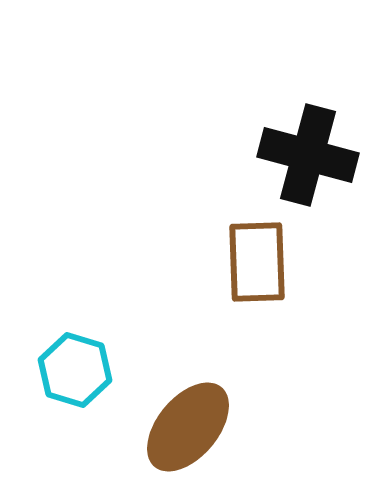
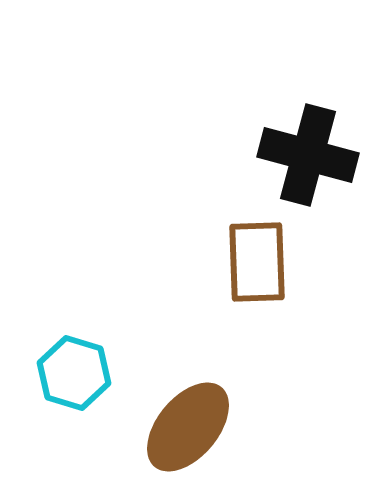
cyan hexagon: moved 1 px left, 3 px down
